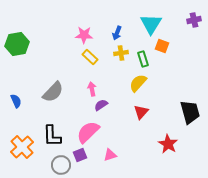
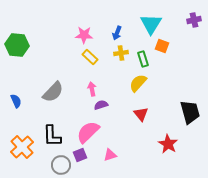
green hexagon: moved 1 px down; rotated 15 degrees clockwise
purple semicircle: rotated 16 degrees clockwise
red triangle: moved 2 px down; rotated 21 degrees counterclockwise
